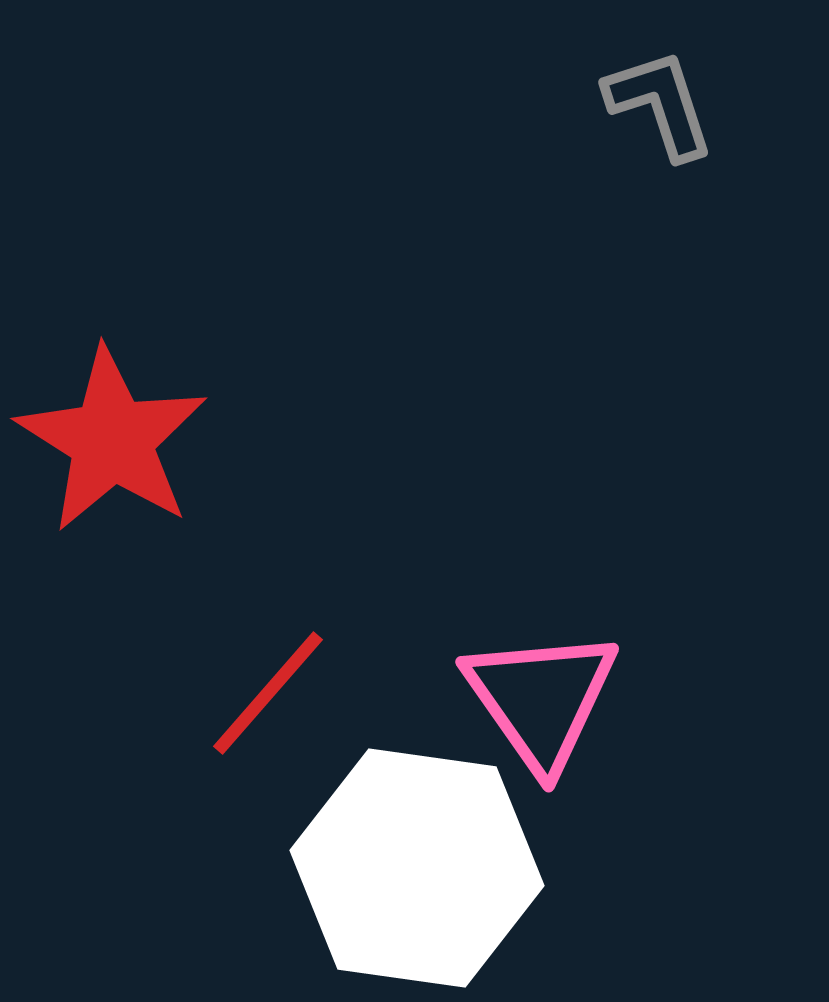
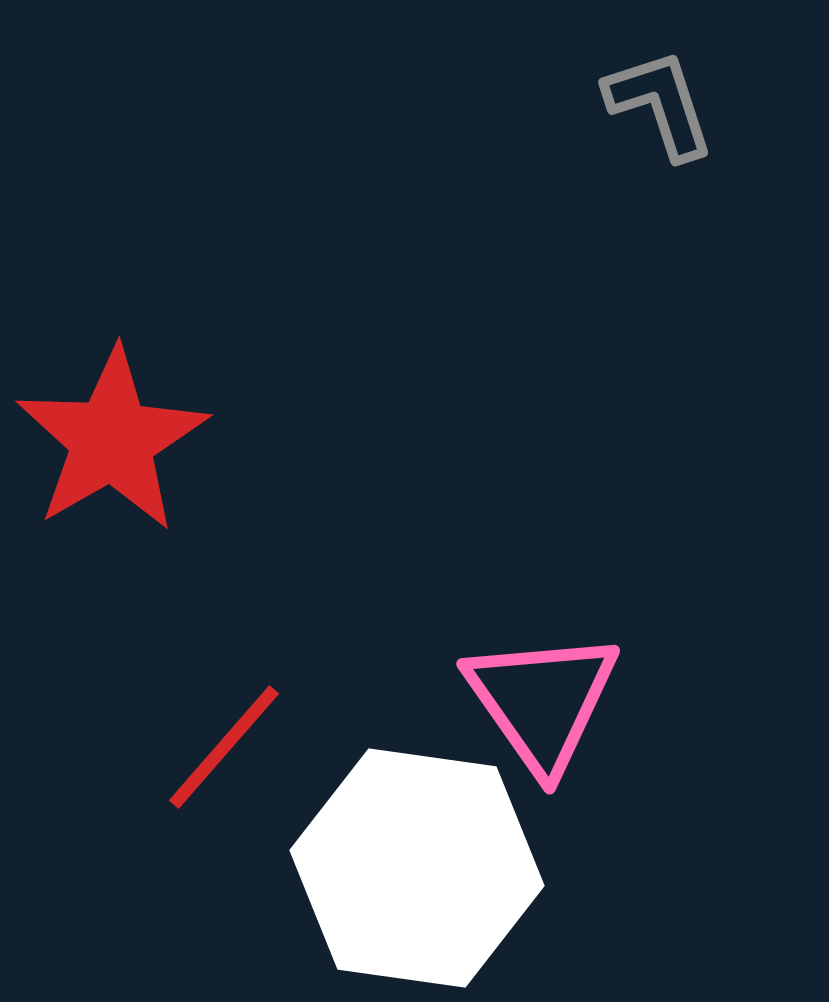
red star: rotated 10 degrees clockwise
red line: moved 44 px left, 54 px down
pink triangle: moved 1 px right, 2 px down
